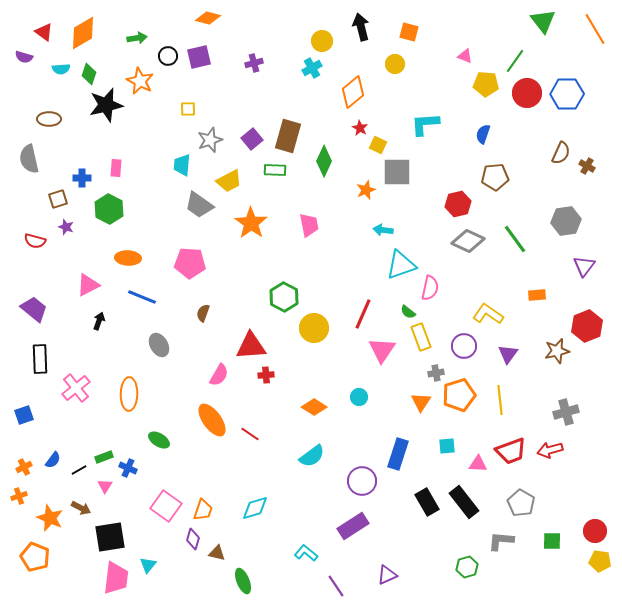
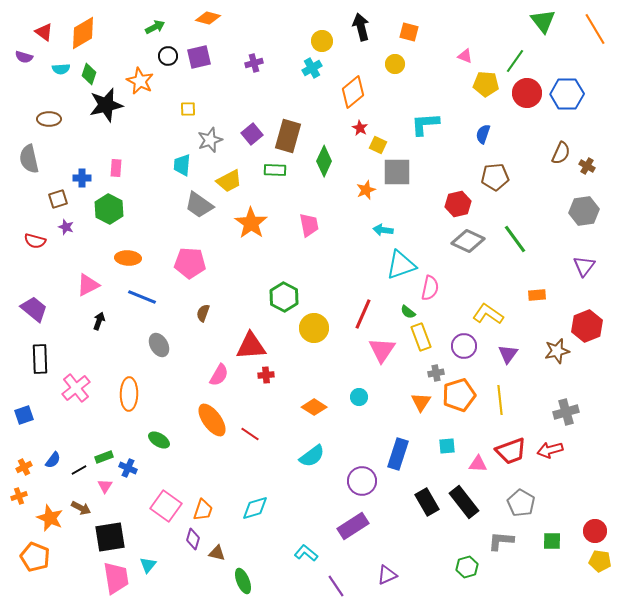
green arrow at (137, 38): moved 18 px right, 11 px up; rotated 18 degrees counterclockwise
purple square at (252, 139): moved 5 px up
gray hexagon at (566, 221): moved 18 px right, 10 px up
pink trapezoid at (116, 578): rotated 16 degrees counterclockwise
